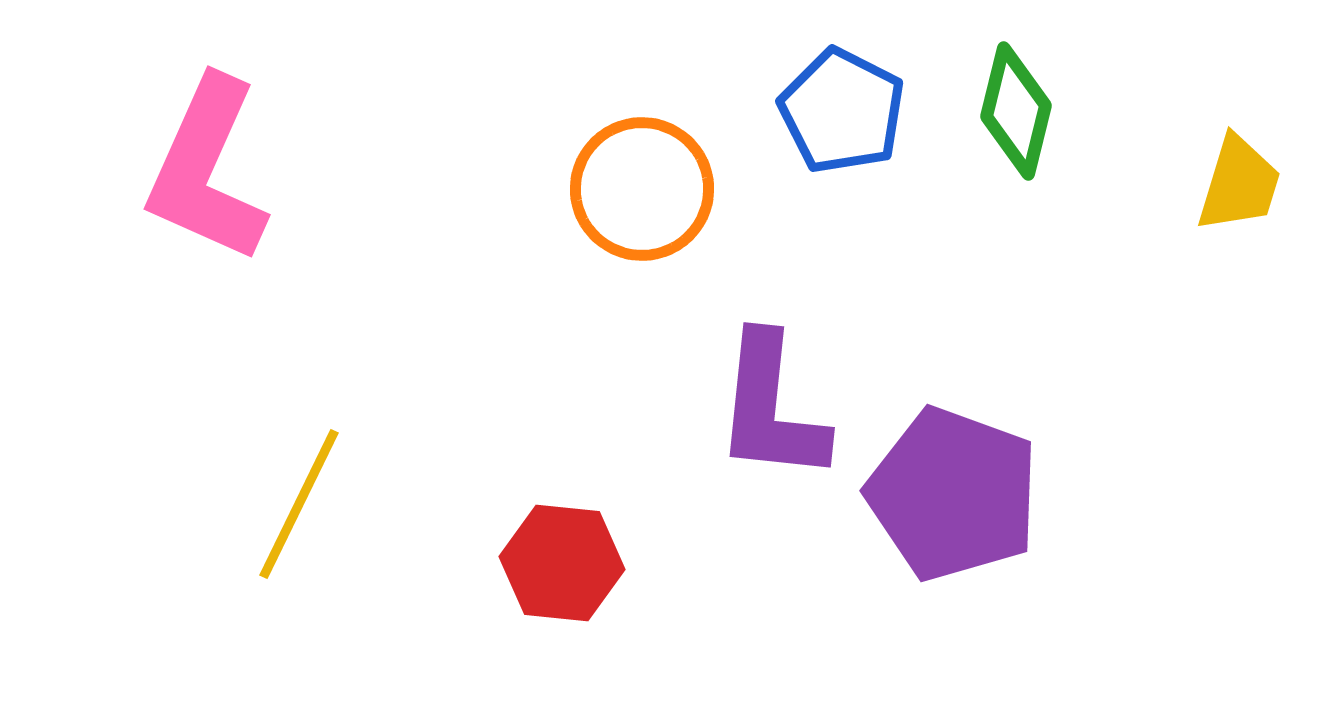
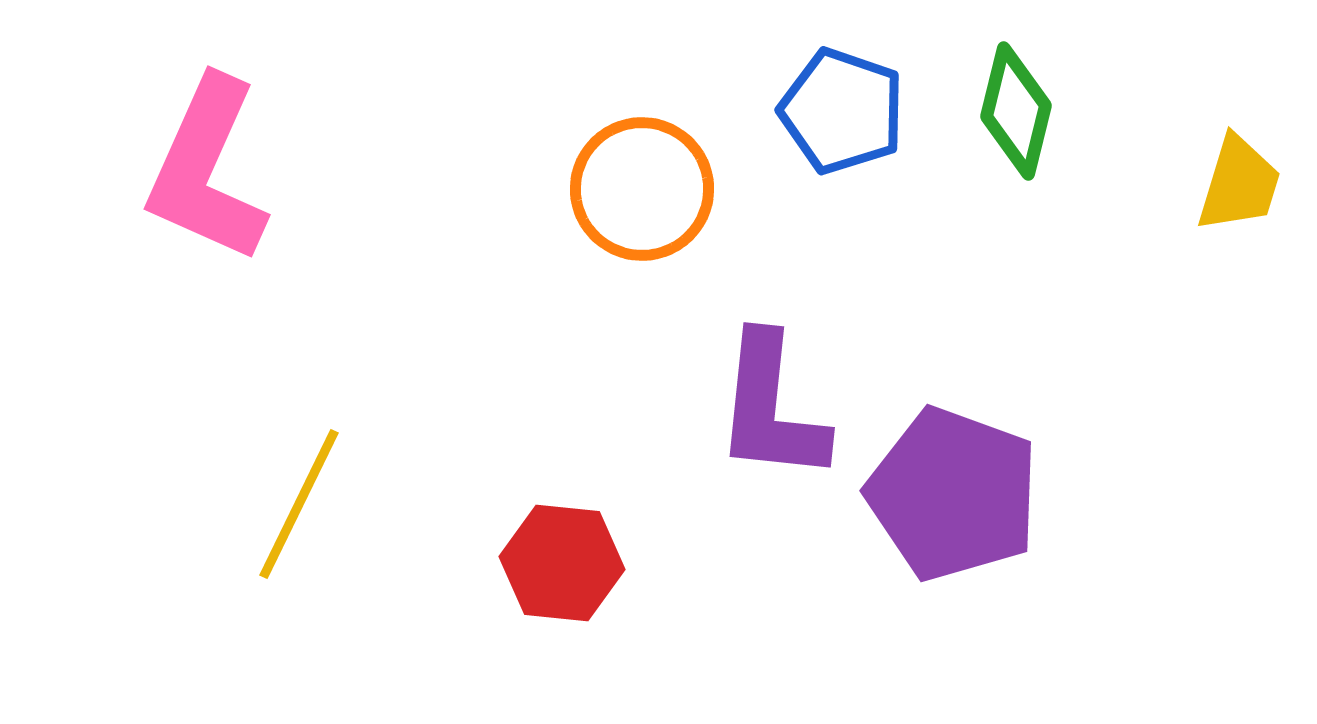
blue pentagon: rotated 8 degrees counterclockwise
